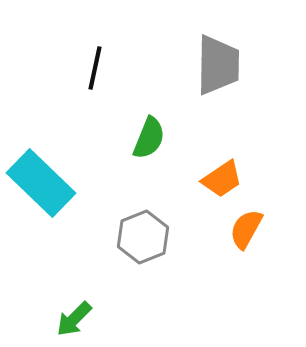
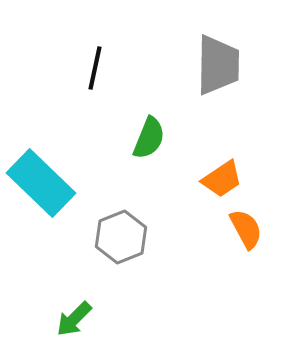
orange semicircle: rotated 123 degrees clockwise
gray hexagon: moved 22 px left
